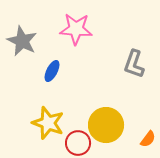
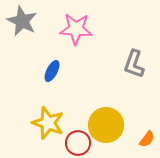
gray star: moved 20 px up
orange semicircle: moved 1 px left
